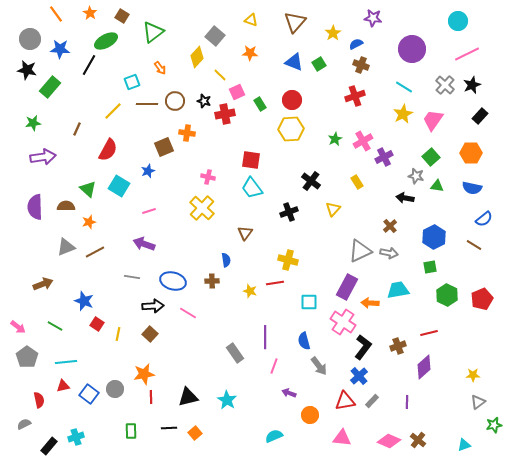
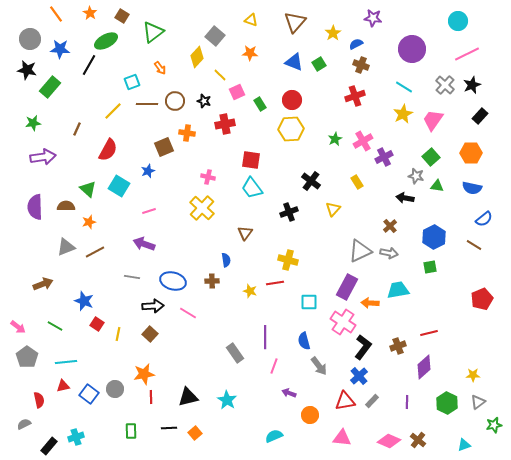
red cross at (225, 114): moved 10 px down
green hexagon at (447, 295): moved 108 px down
